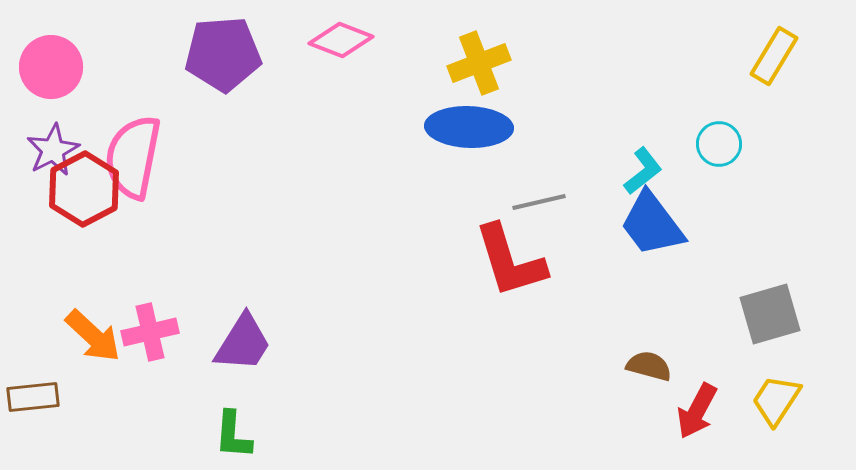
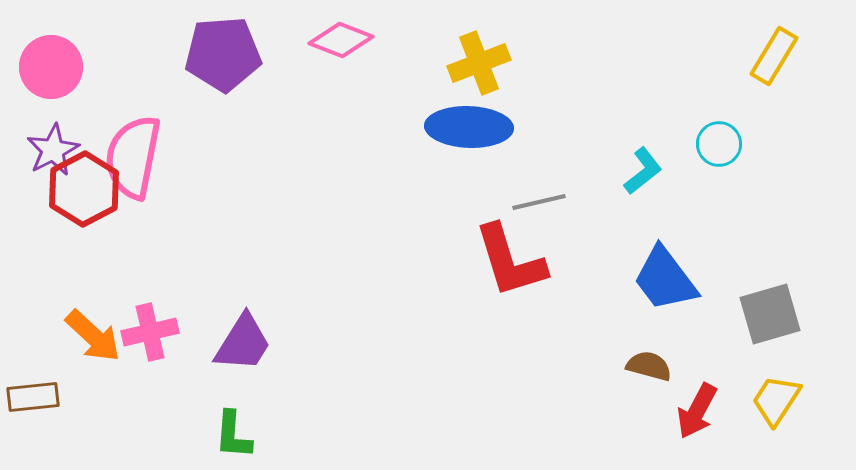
blue trapezoid: moved 13 px right, 55 px down
